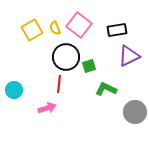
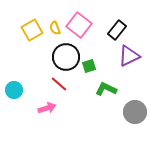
black rectangle: rotated 42 degrees counterclockwise
red line: rotated 54 degrees counterclockwise
